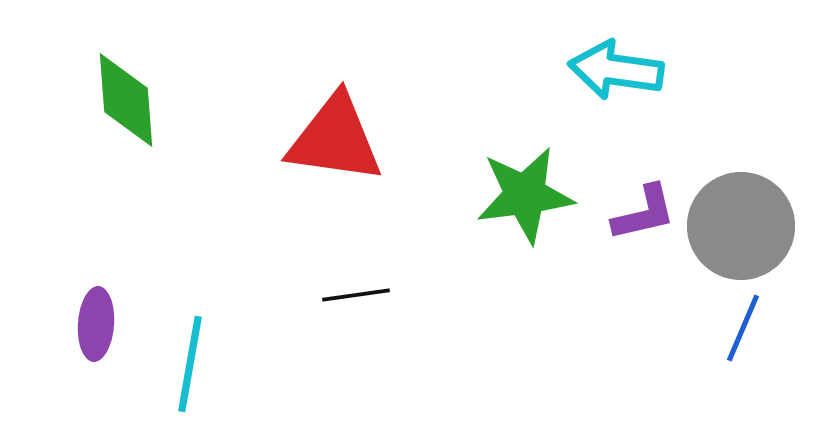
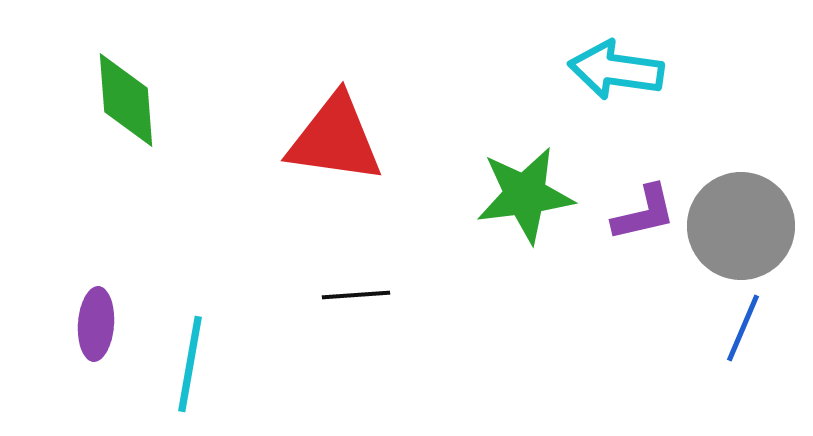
black line: rotated 4 degrees clockwise
